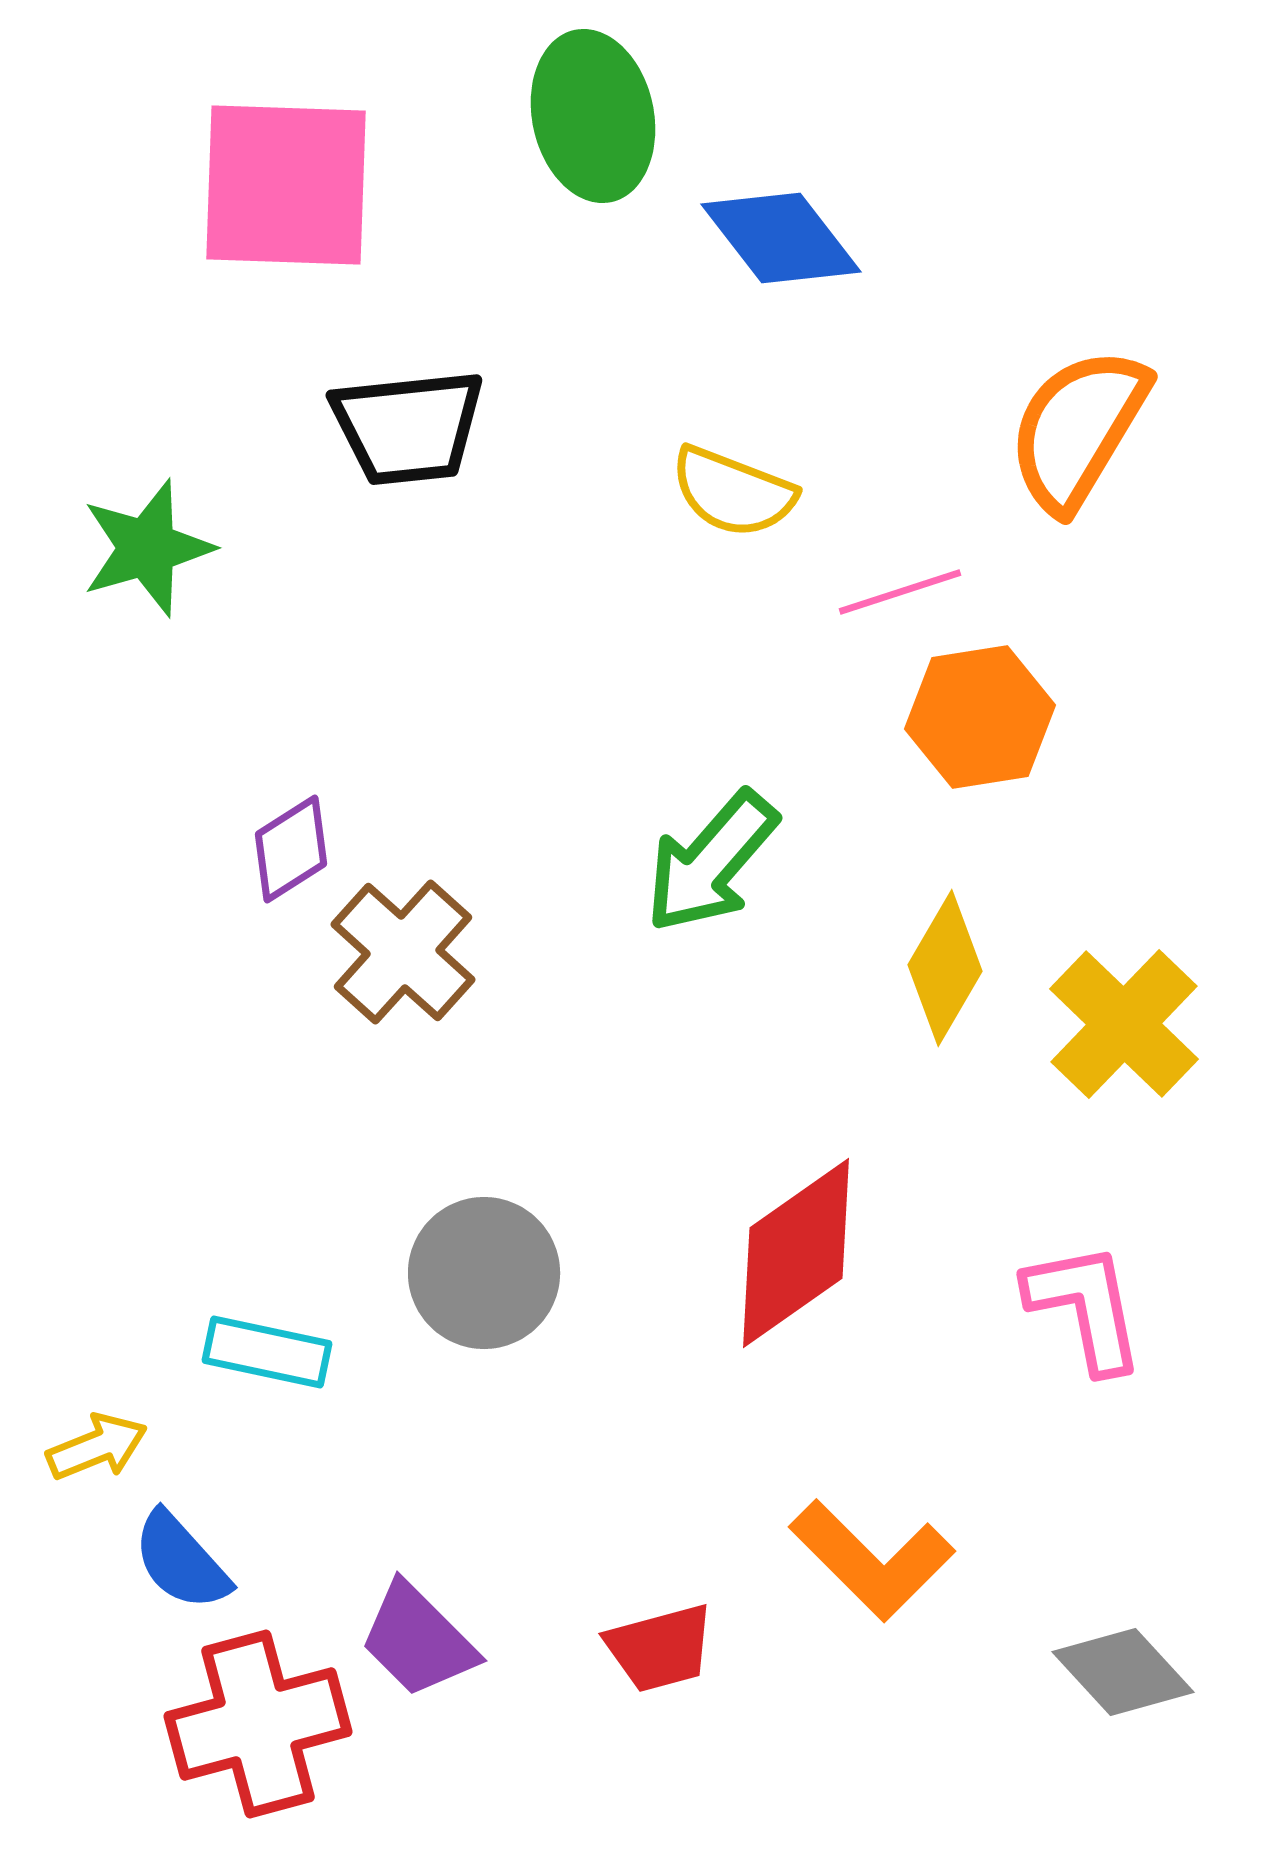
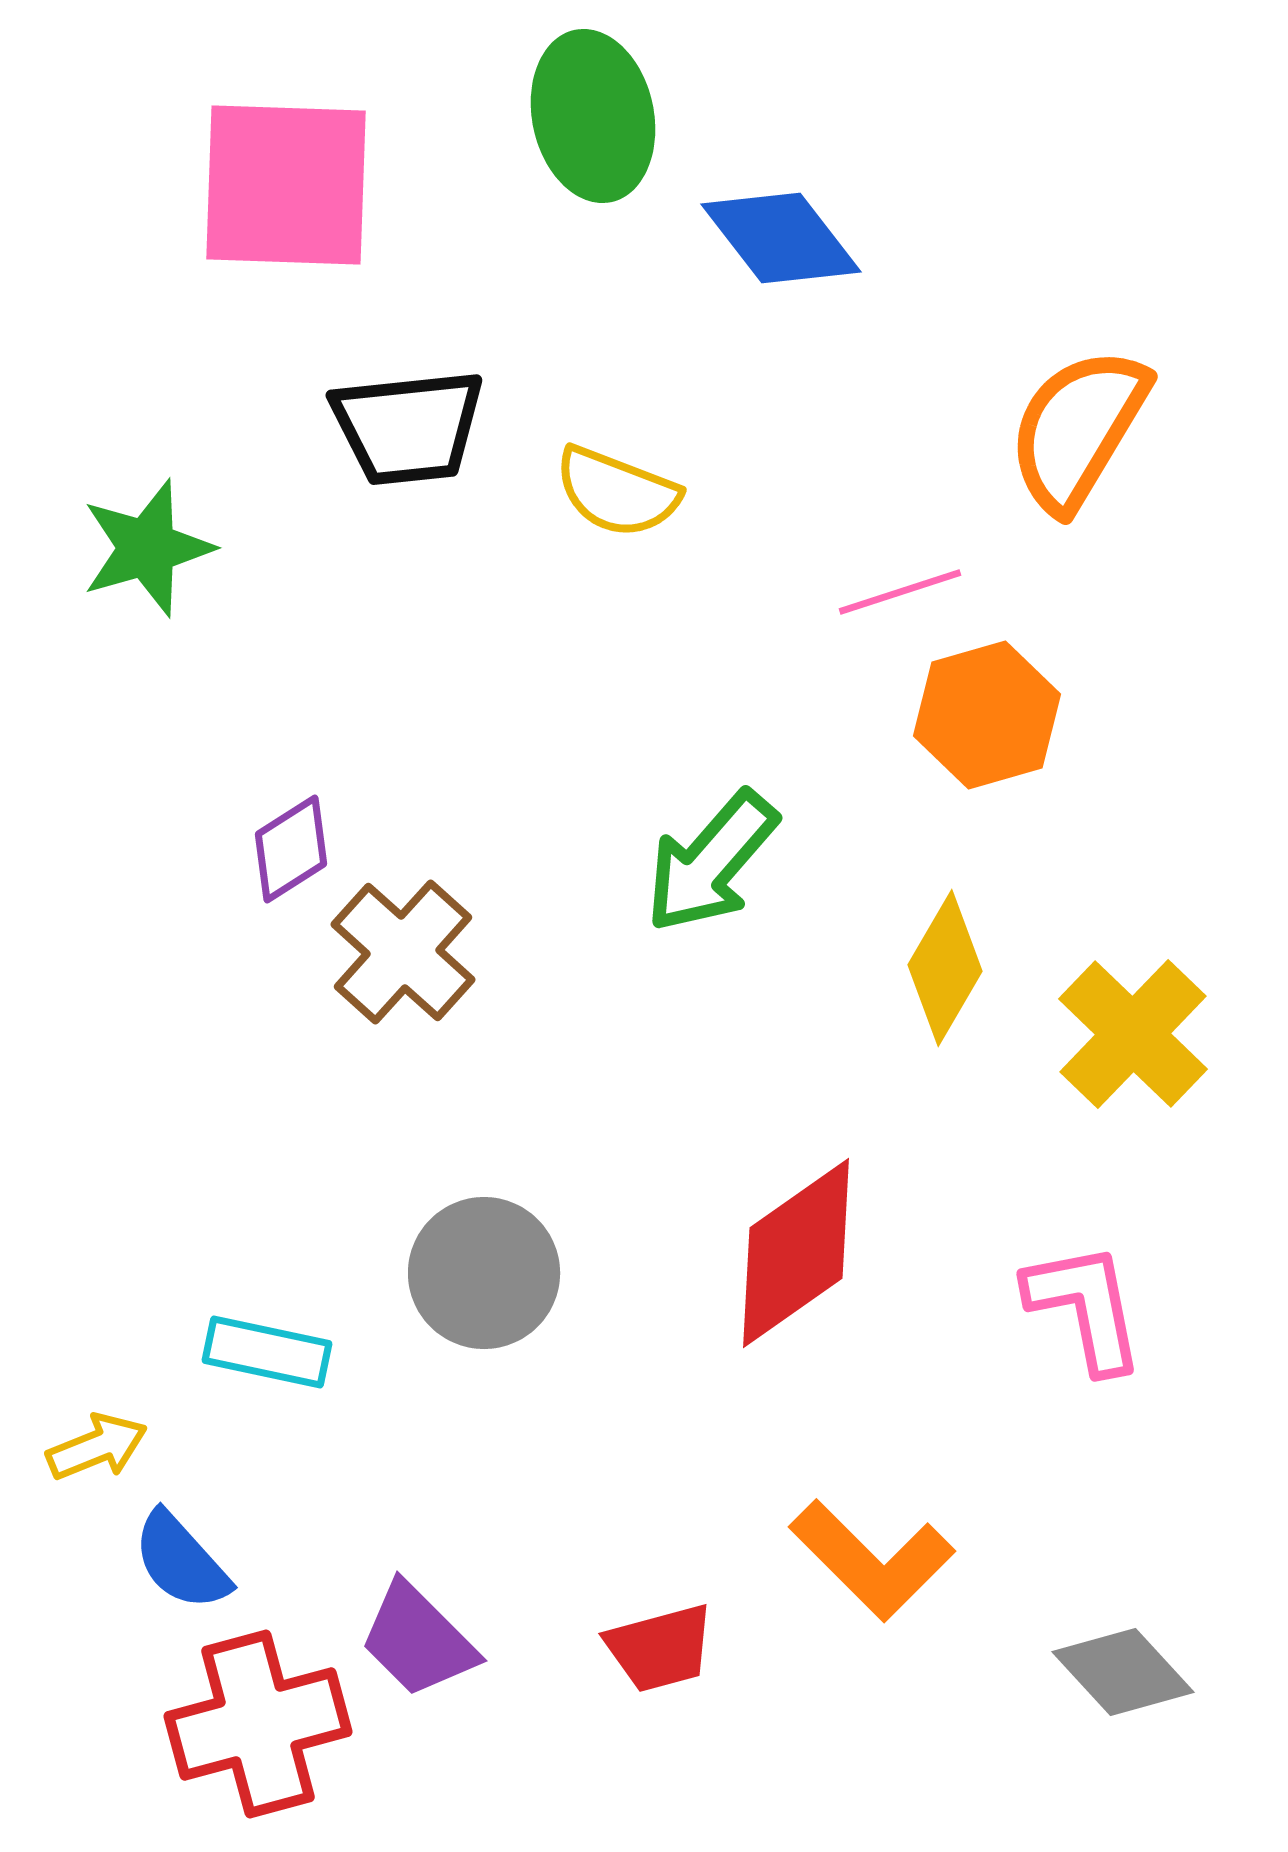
yellow semicircle: moved 116 px left
orange hexagon: moved 7 px right, 2 px up; rotated 7 degrees counterclockwise
yellow cross: moved 9 px right, 10 px down
